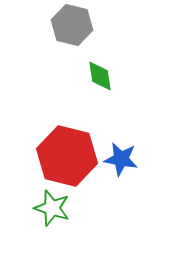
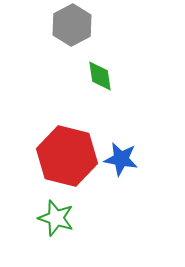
gray hexagon: rotated 18 degrees clockwise
green star: moved 4 px right, 10 px down
